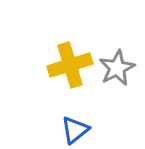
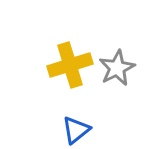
blue triangle: moved 1 px right
